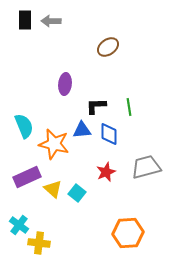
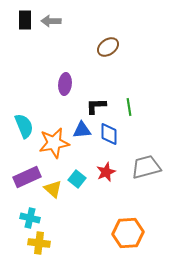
orange star: moved 1 px up; rotated 24 degrees counterclockwise
cyan square: moved 14 px up
cyan cross: moved 11 px right, 7 px up; rotated 24 degrees counterclockwise
